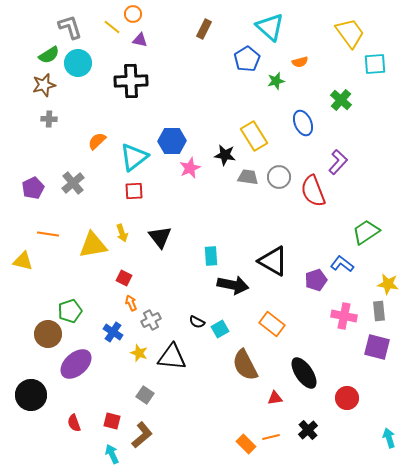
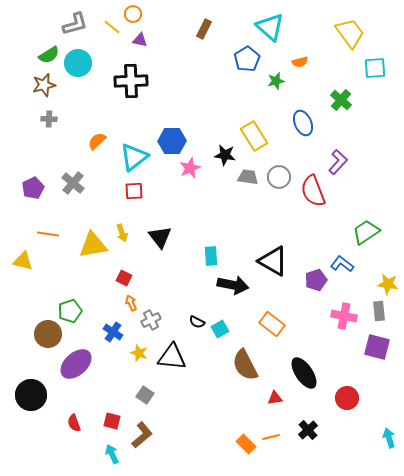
gray L-shape at (70, 27): moved 5 px right, 3 px up; rotated 92 degrees clockwise
cyan square at (375, 64): moved 4 px down
gray cross at (73, 183): rotated 10 degrees counterclockwise
